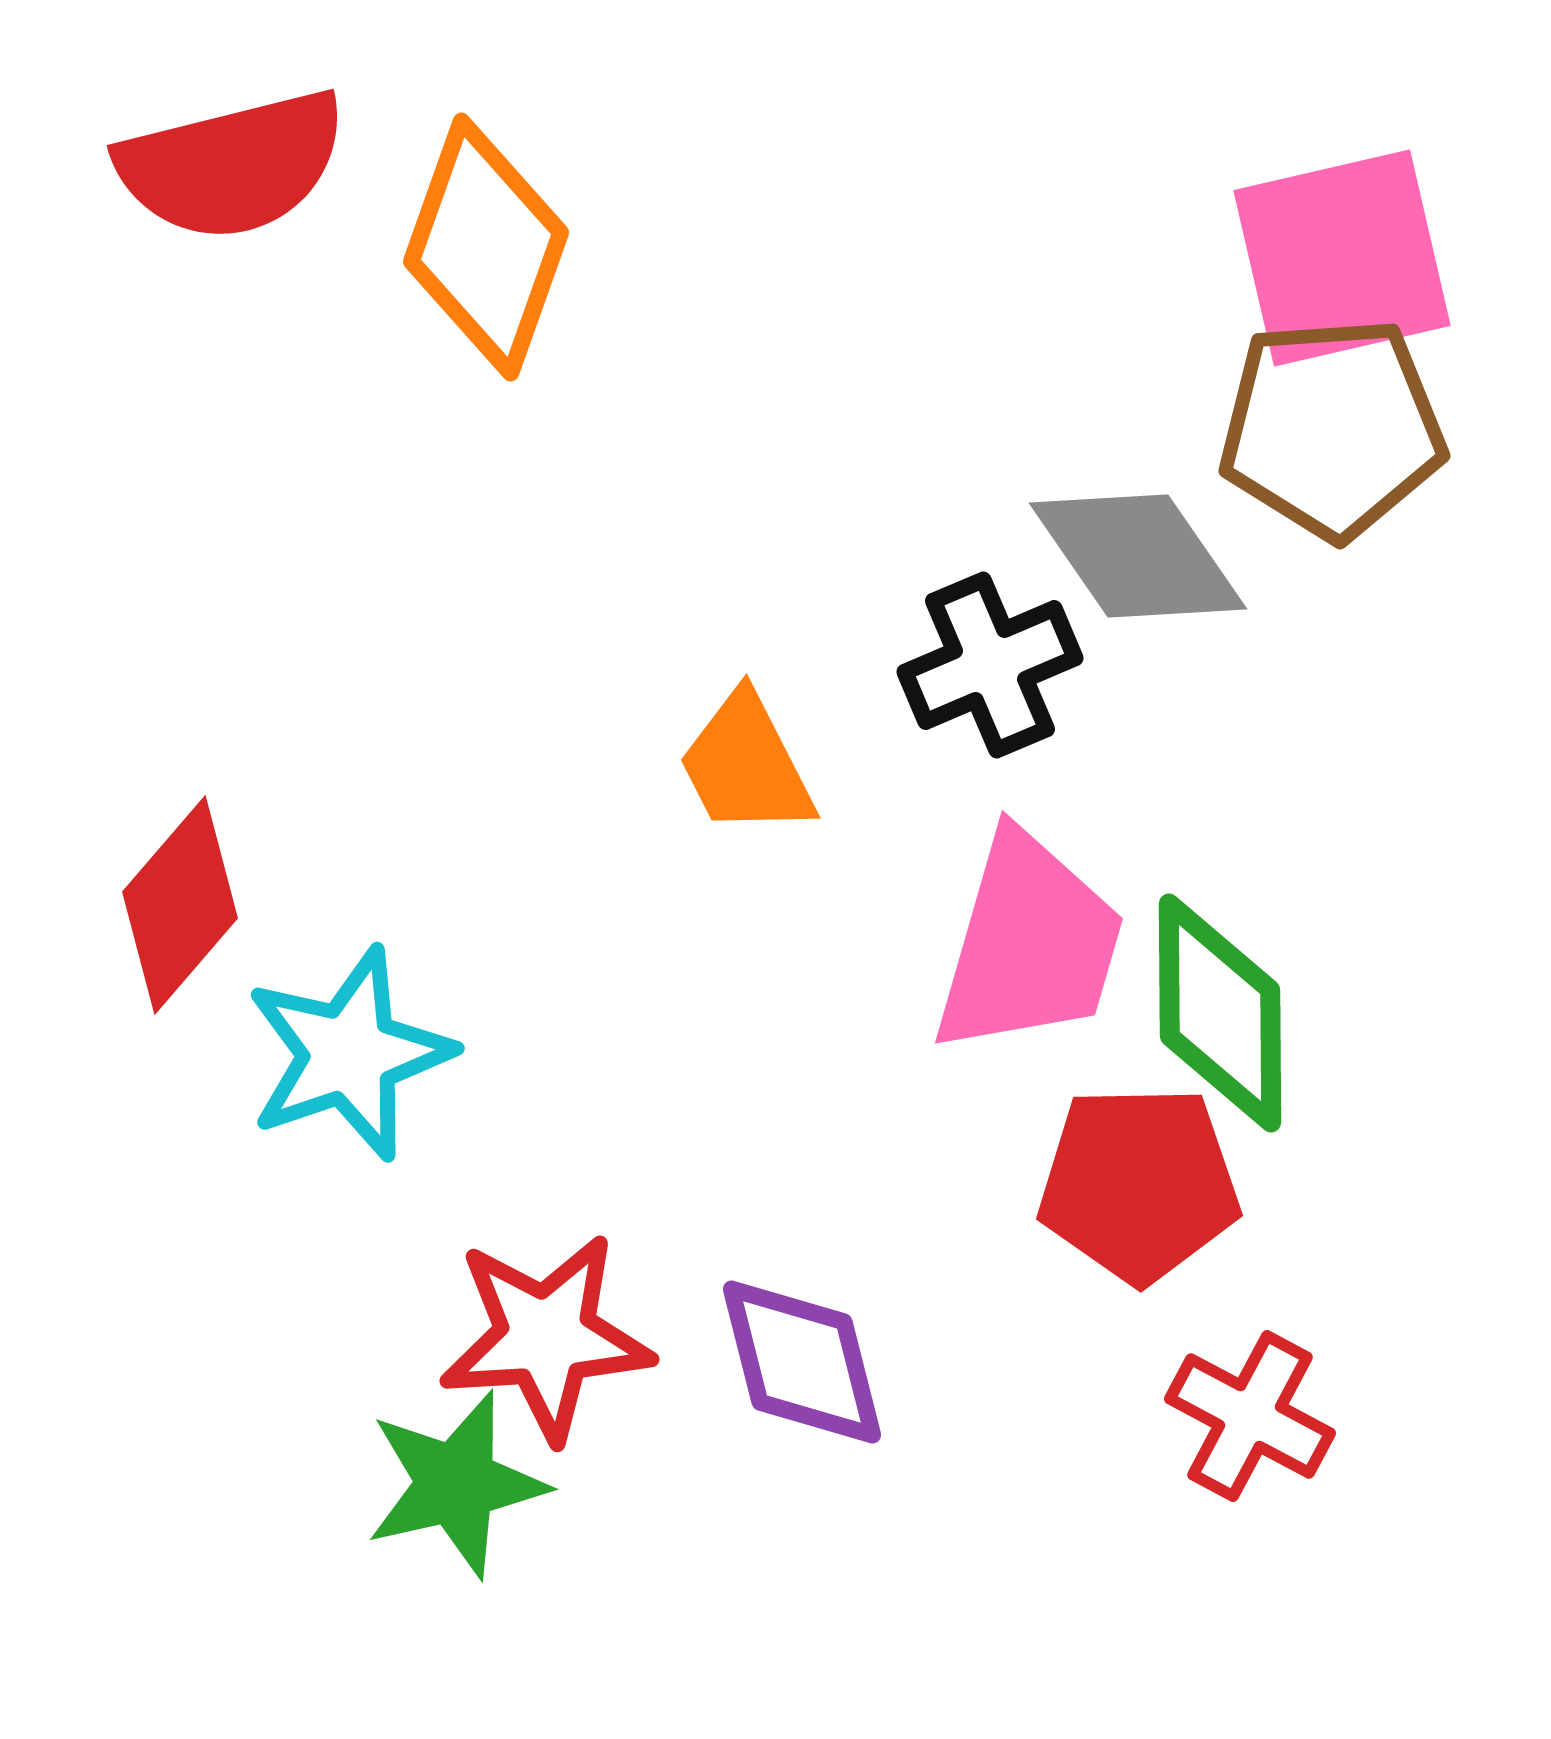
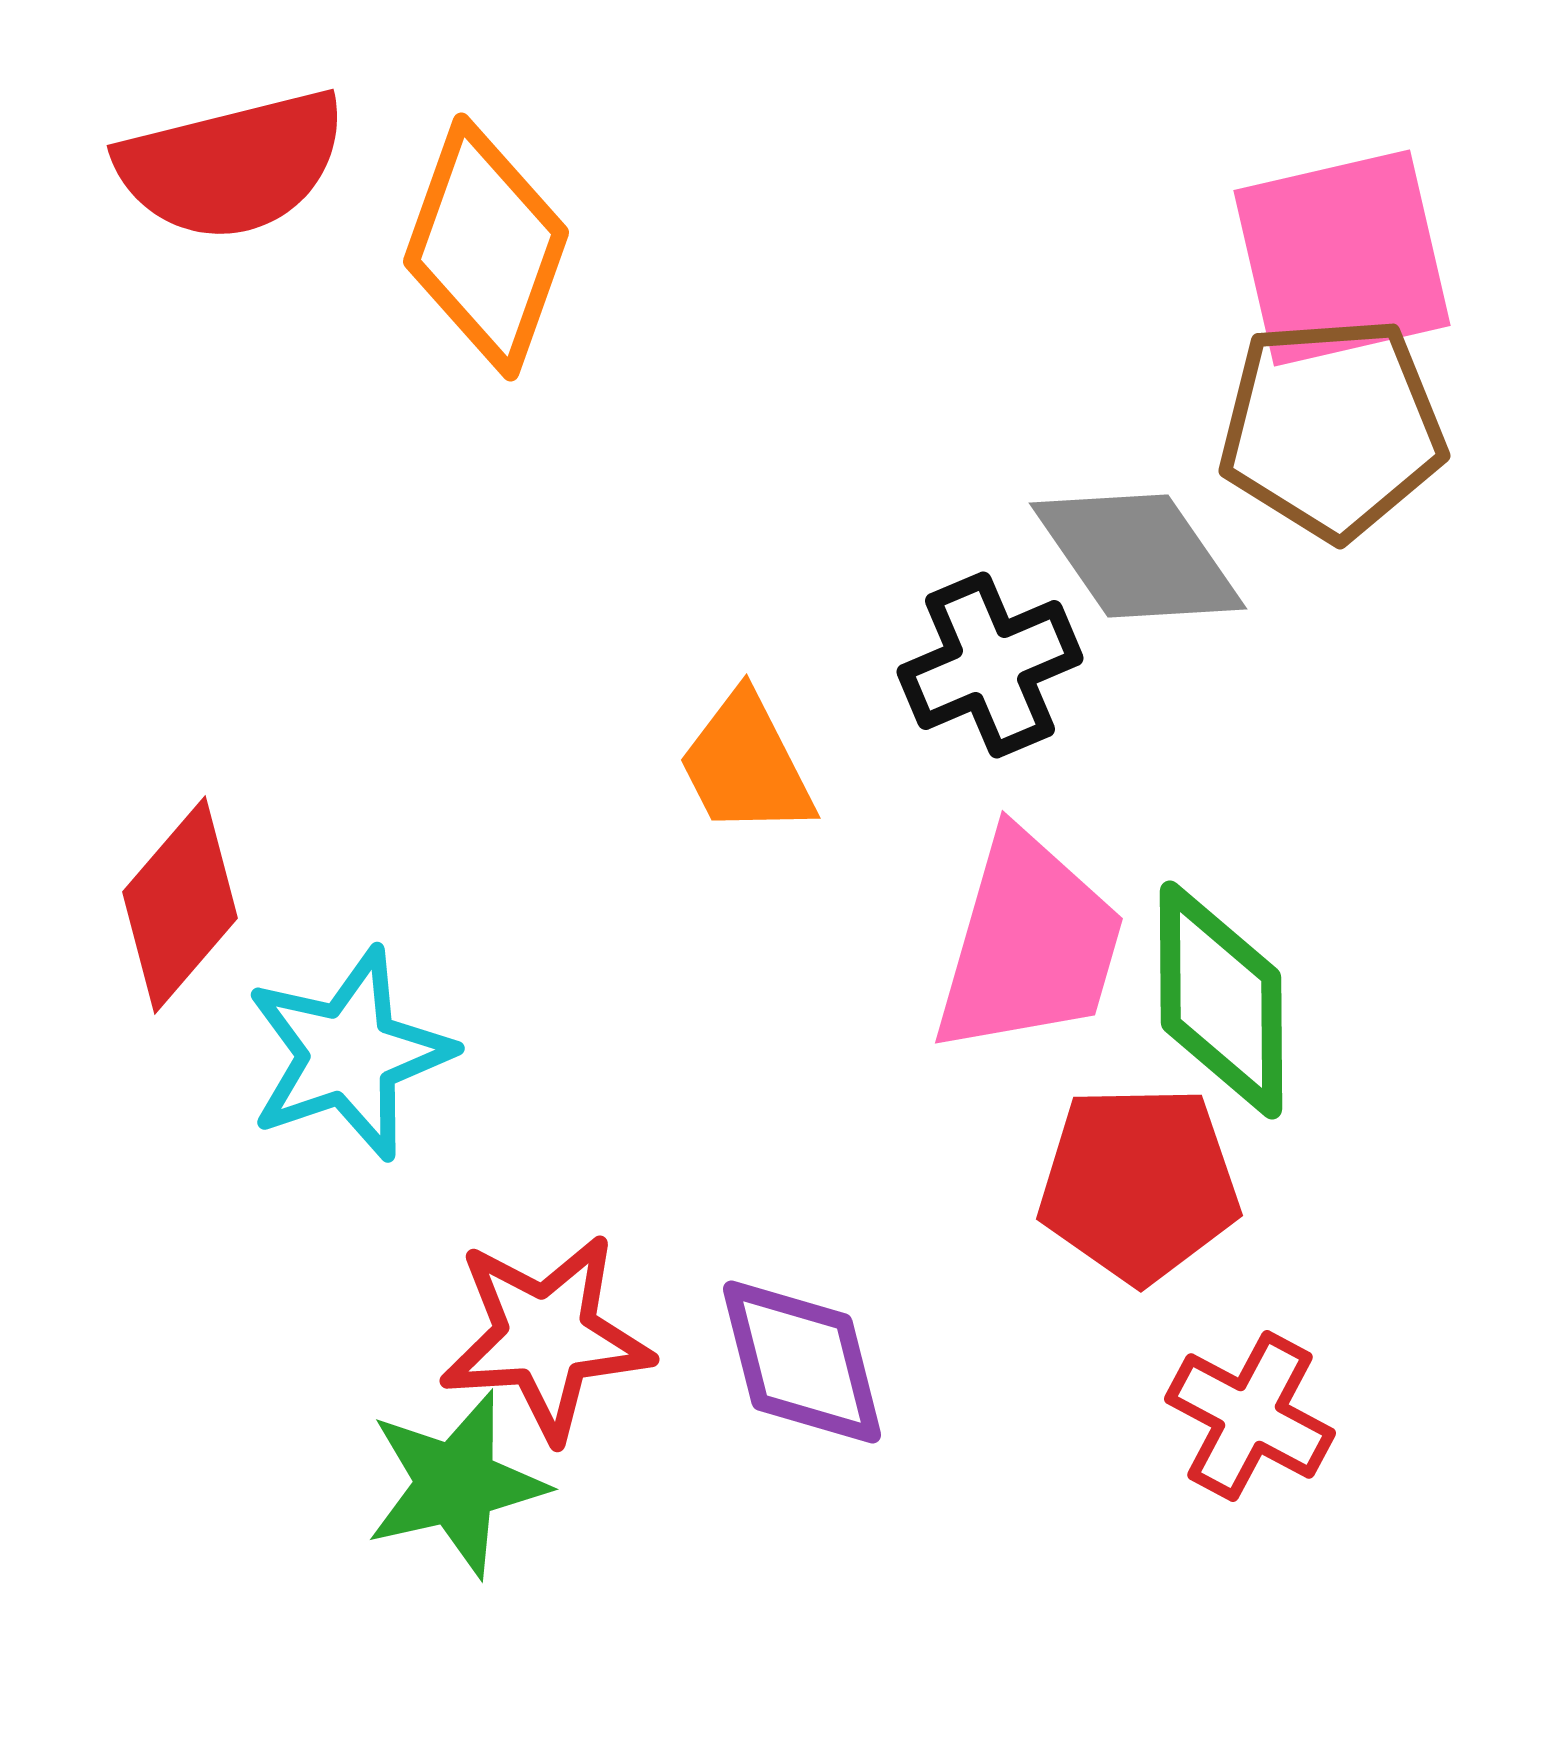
green diamond: moved 1 px right, 13 px up
